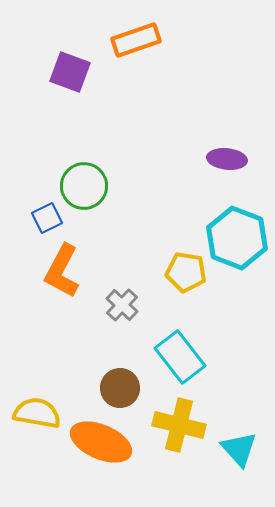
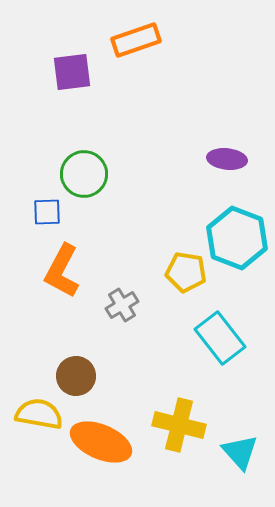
purple square: moved 2 px right; rotated 27 degrees counterclockwise
green circle: moved 12 px up
blue square: moved 6 px up; rotated 24 degrees clockwise
gray cross: rotated 16 degrees clockwise
cyan rectangle: moved 40 px right, 19 px up
brown circle: moved 44 px left, 12 px up
yellow semicircle: moved 2 px right, 1 px down
cyan triangle: moved 1 px right, 3 px down
